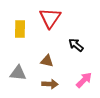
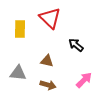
red triangle: rotated 20 degrees counterclockwise
brown arrow: moved 2 px left, 1 px down; rotated 14 degrees clockwise
